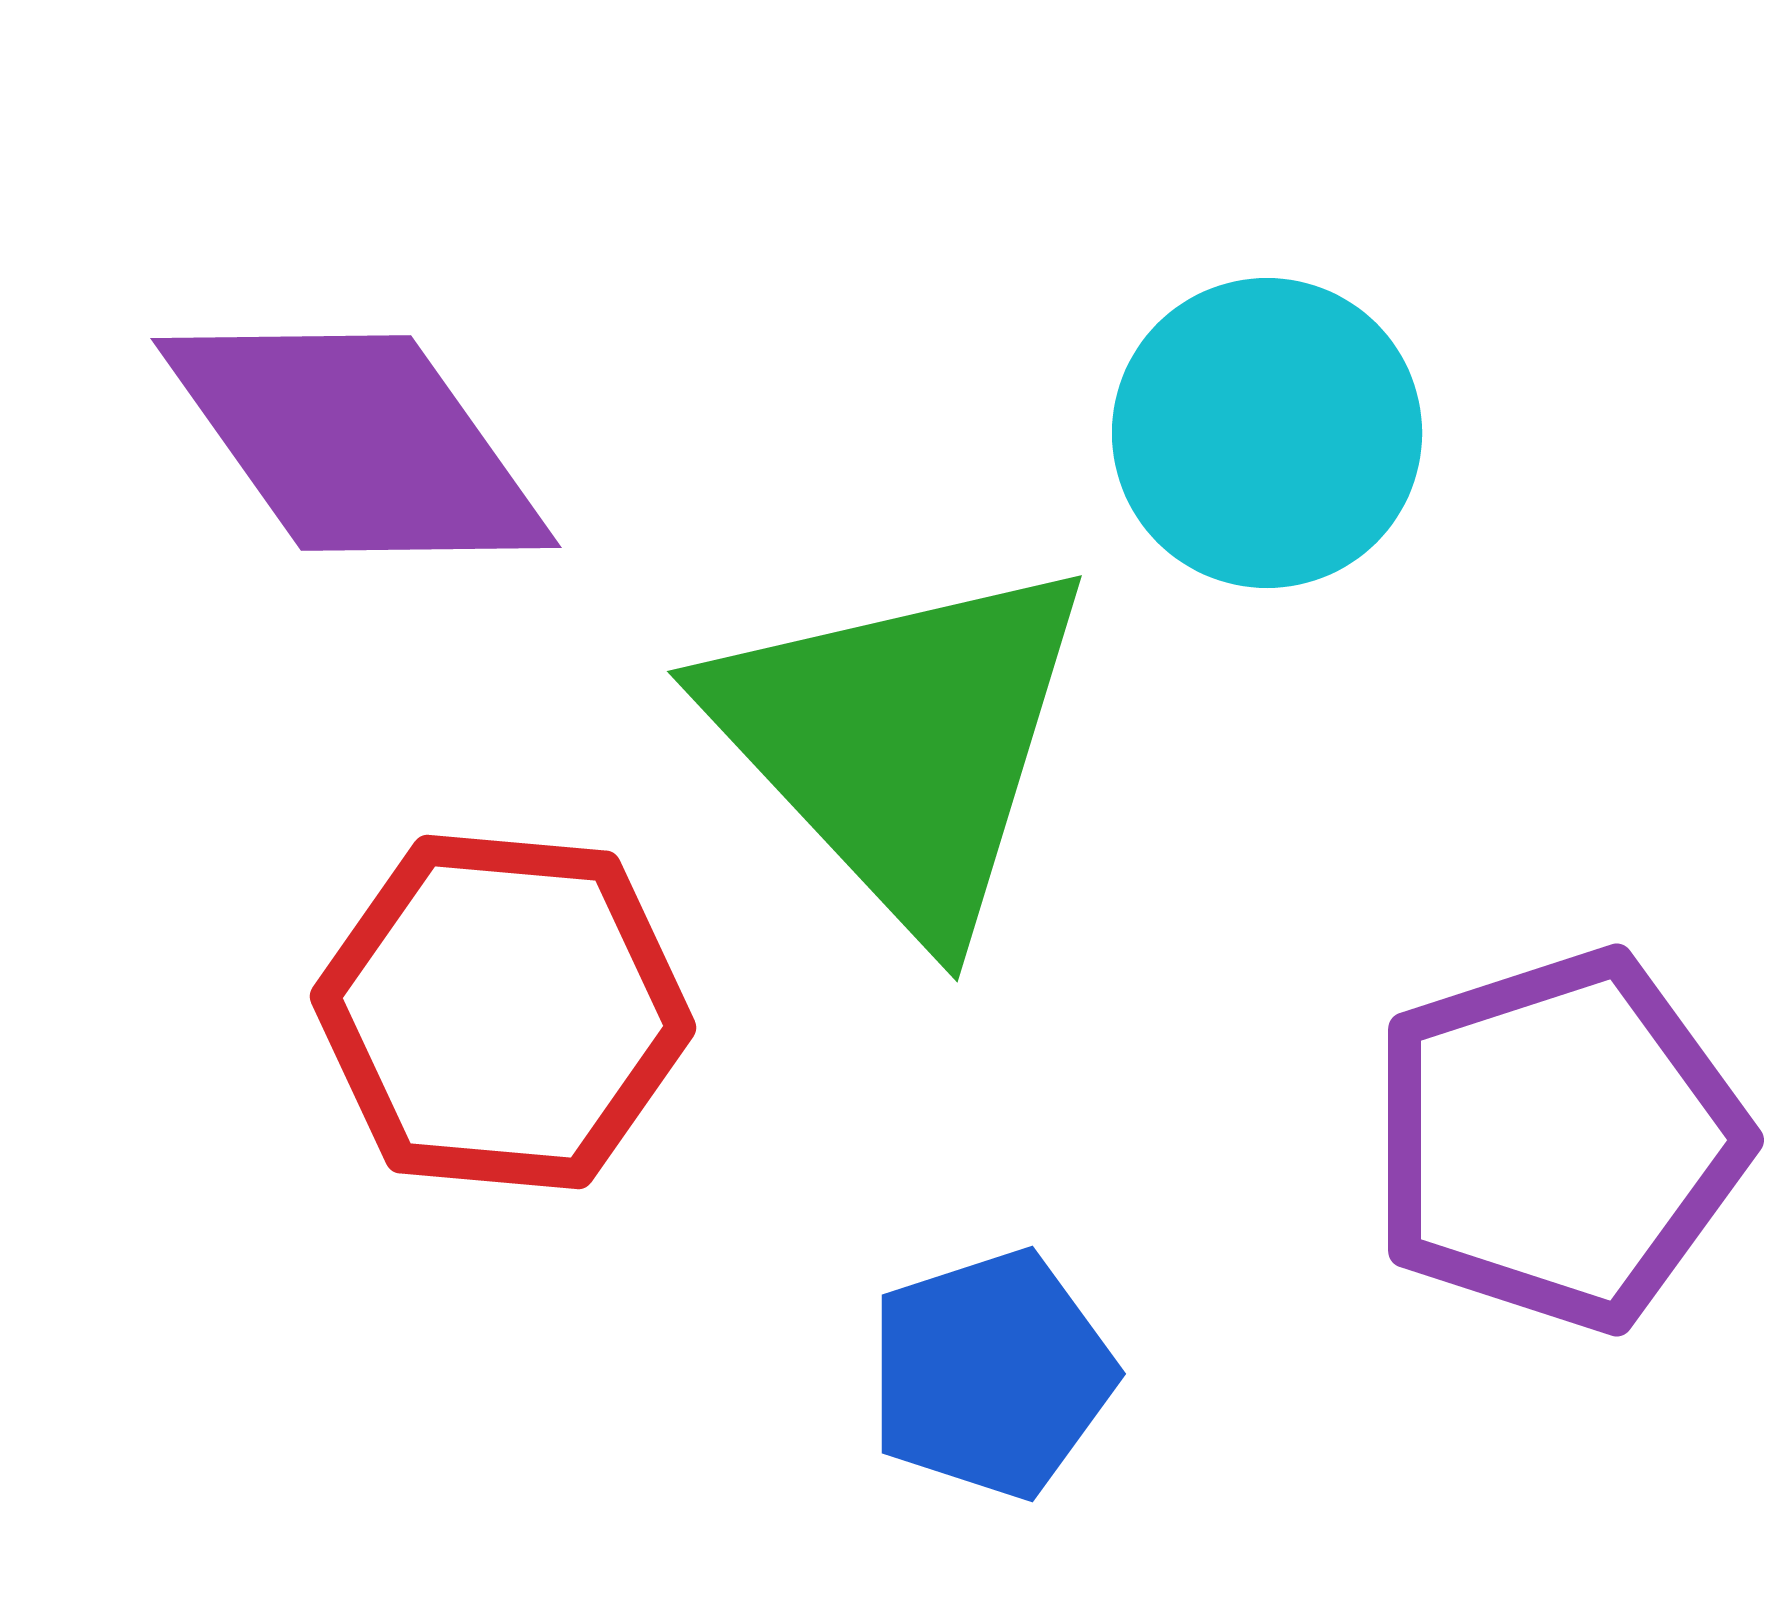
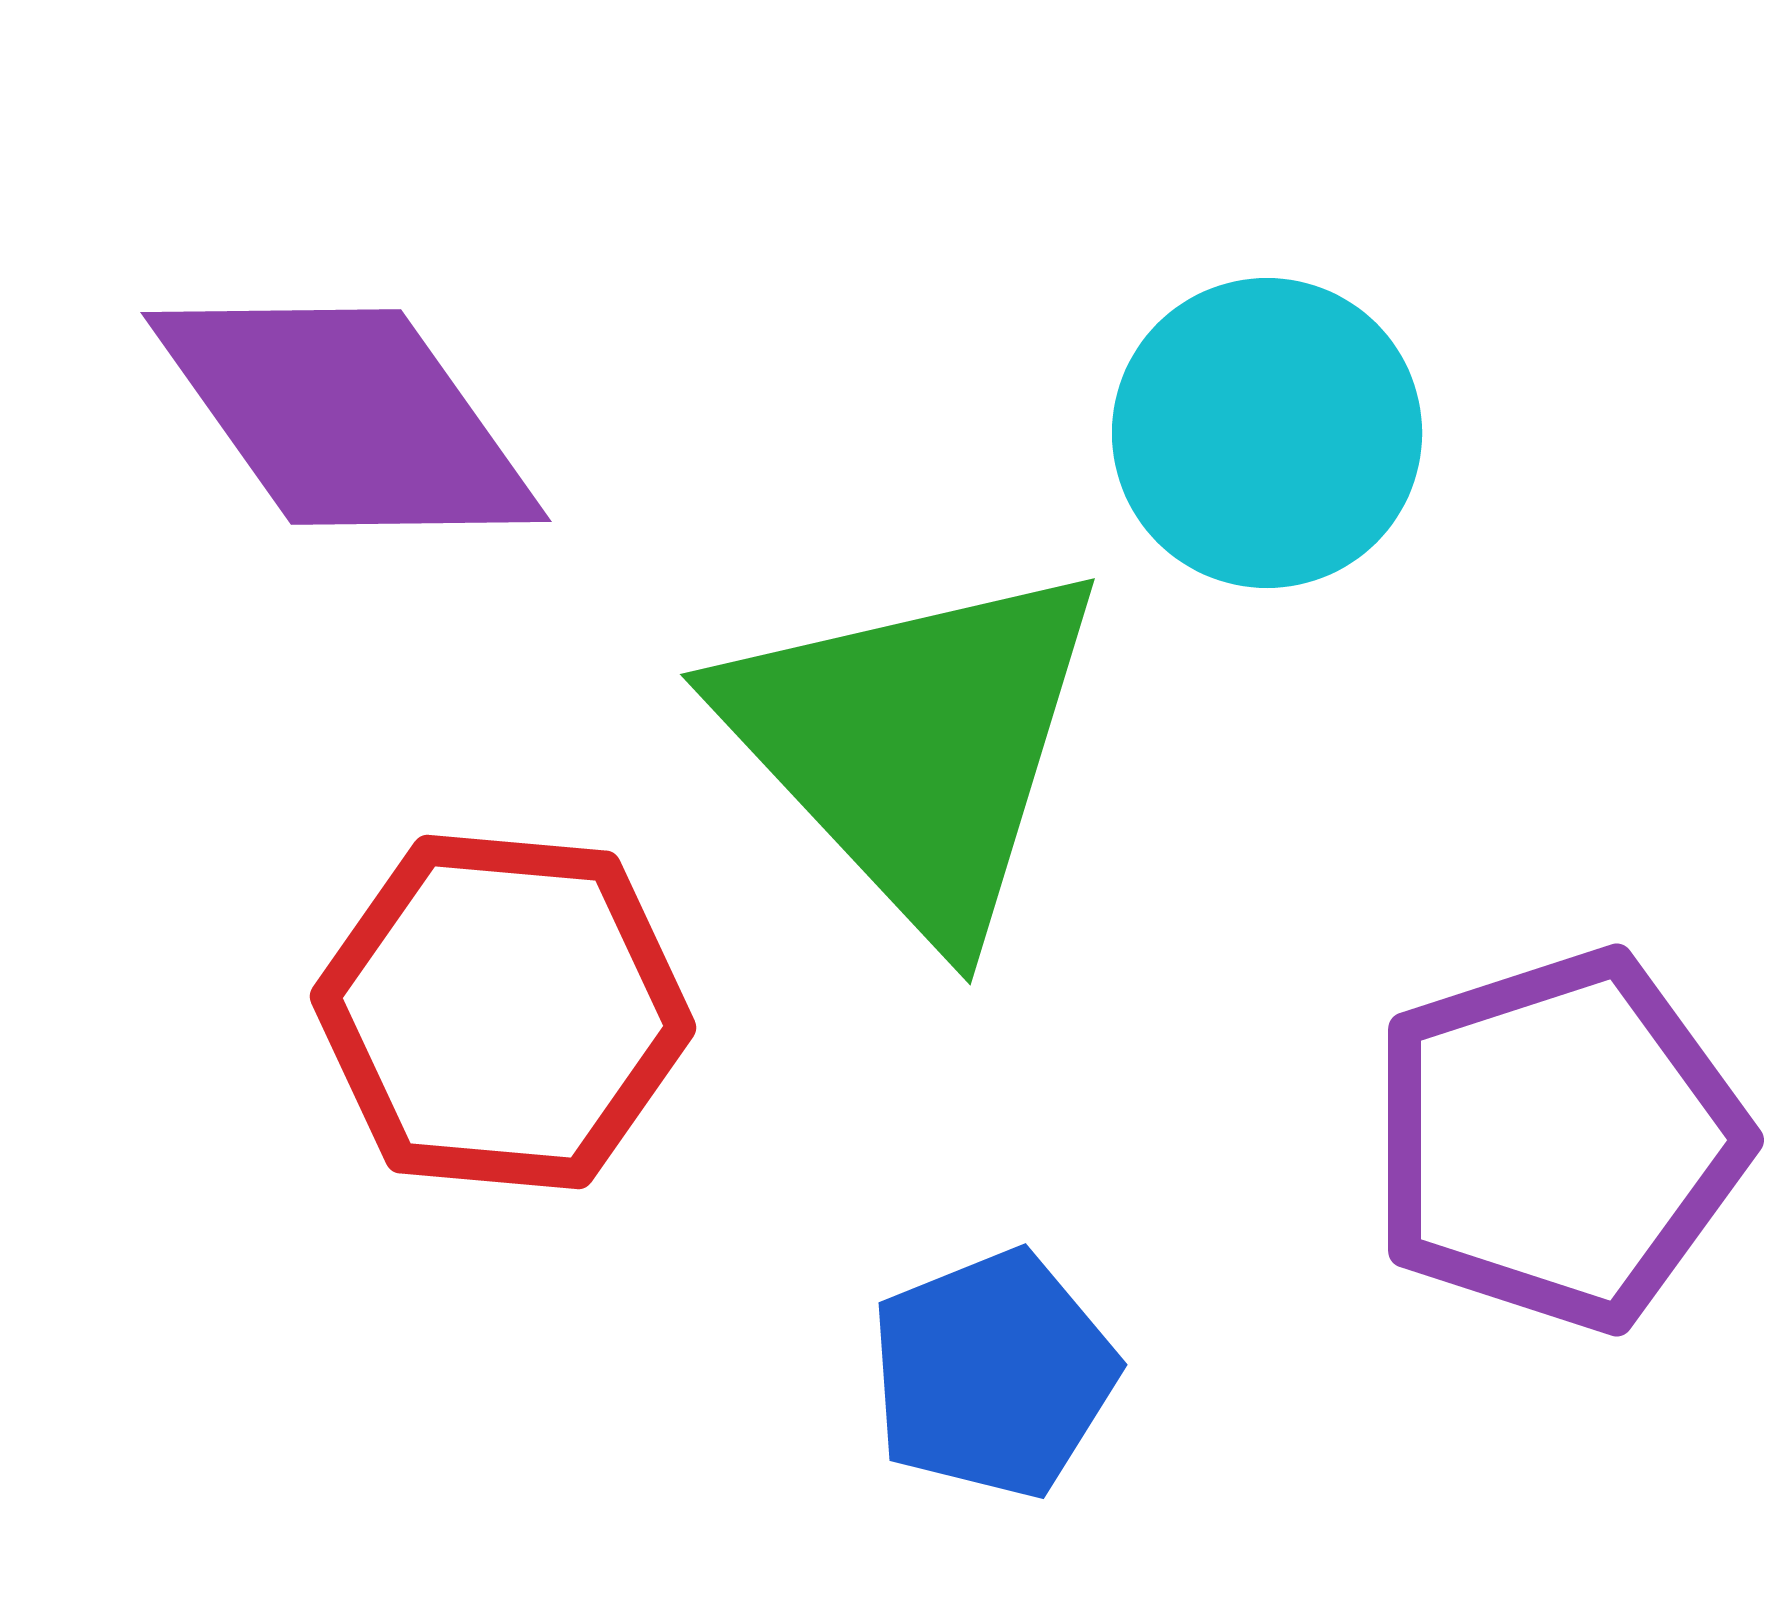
purple diamond: moved 10 px left, 26 px up
green triangle: moved 13 px right, 3 px down
blue pentagon: moved 2 px right; rotated 4 degrees counterclockwise
